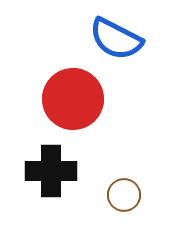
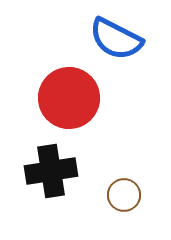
red circle: moved 4 px left, 1 px up
black cross: rotated 9 degrees counterclockwise
